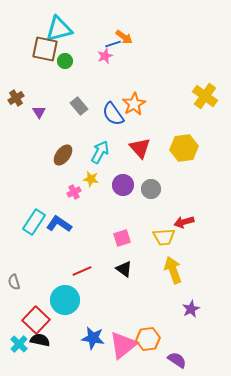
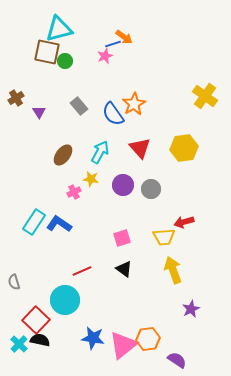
brown square: moved 2 px right, 3 px down
